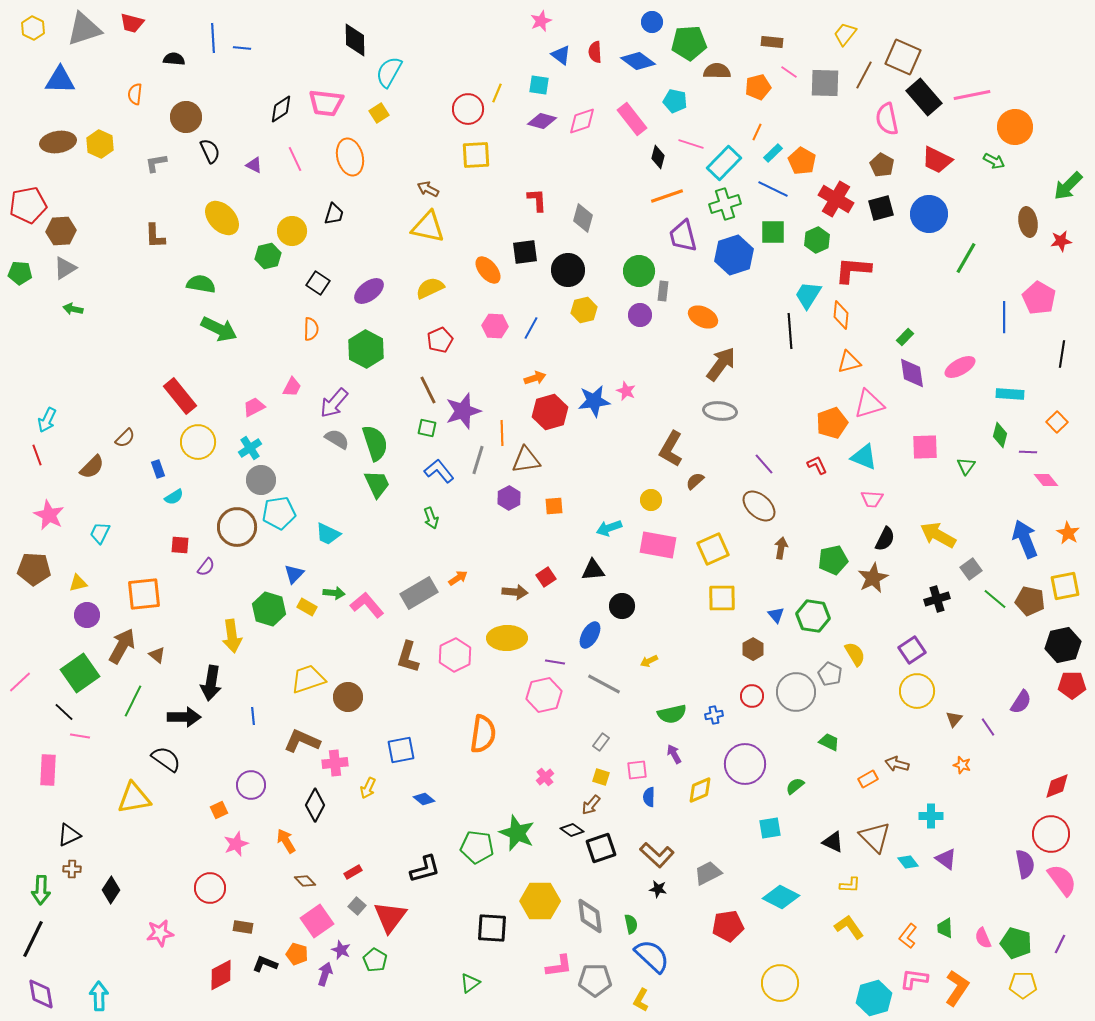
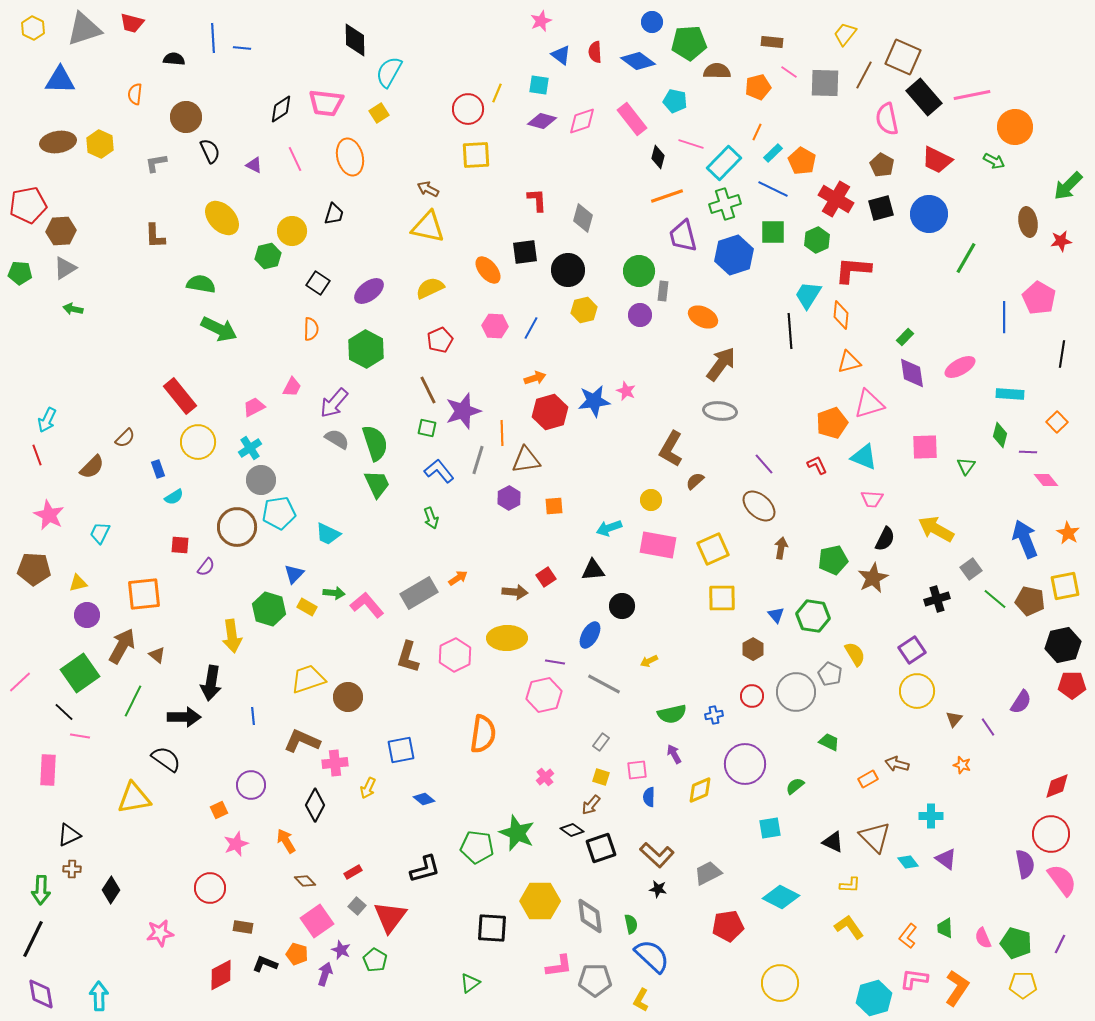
yellow arrow at (938, 535): moved 2 px left, 6 px up
